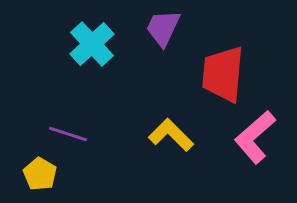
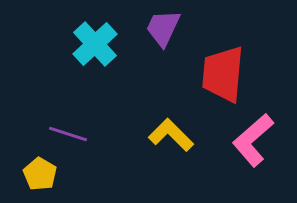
cyan cross: moved 3 px right
pink L-shape: moved 2 px left, 3 px down
